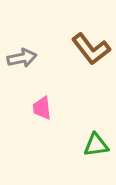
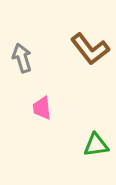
brown L-shape: moved 1 px left
gray arrow: rotated 96 degrees counterclockwise
